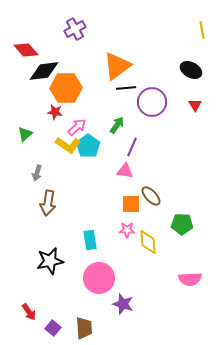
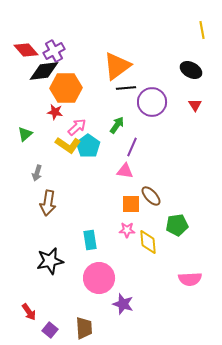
purple cross: moved 21 px left, 22 px down
green pentagon: moved 5 px left, 1 px down; rotated 10 degrees counterclockwise
purple square: moved 3 px left, 2 px down
